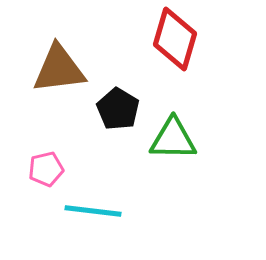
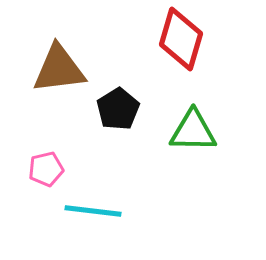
red diamond: moved 6 px right
black pentagon: rotated 9 degrees clockwise
green triangle: moved 20 px right, 8 px up
